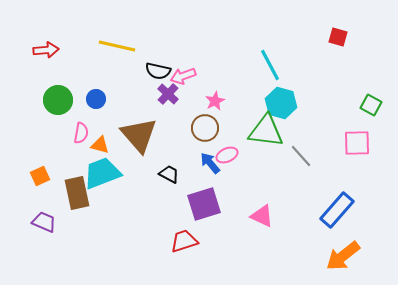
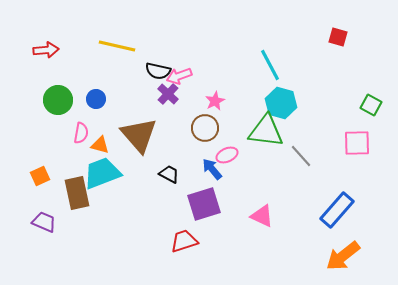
pink arrow: moved 4 px left
blue arrow: moved 2 px right, 6 px down
